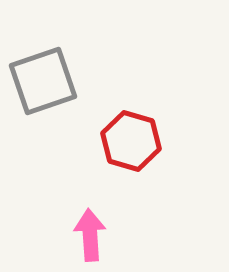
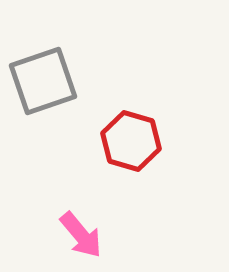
pink arrow: moved 9 px left; rotated 144 degrees clockwise
